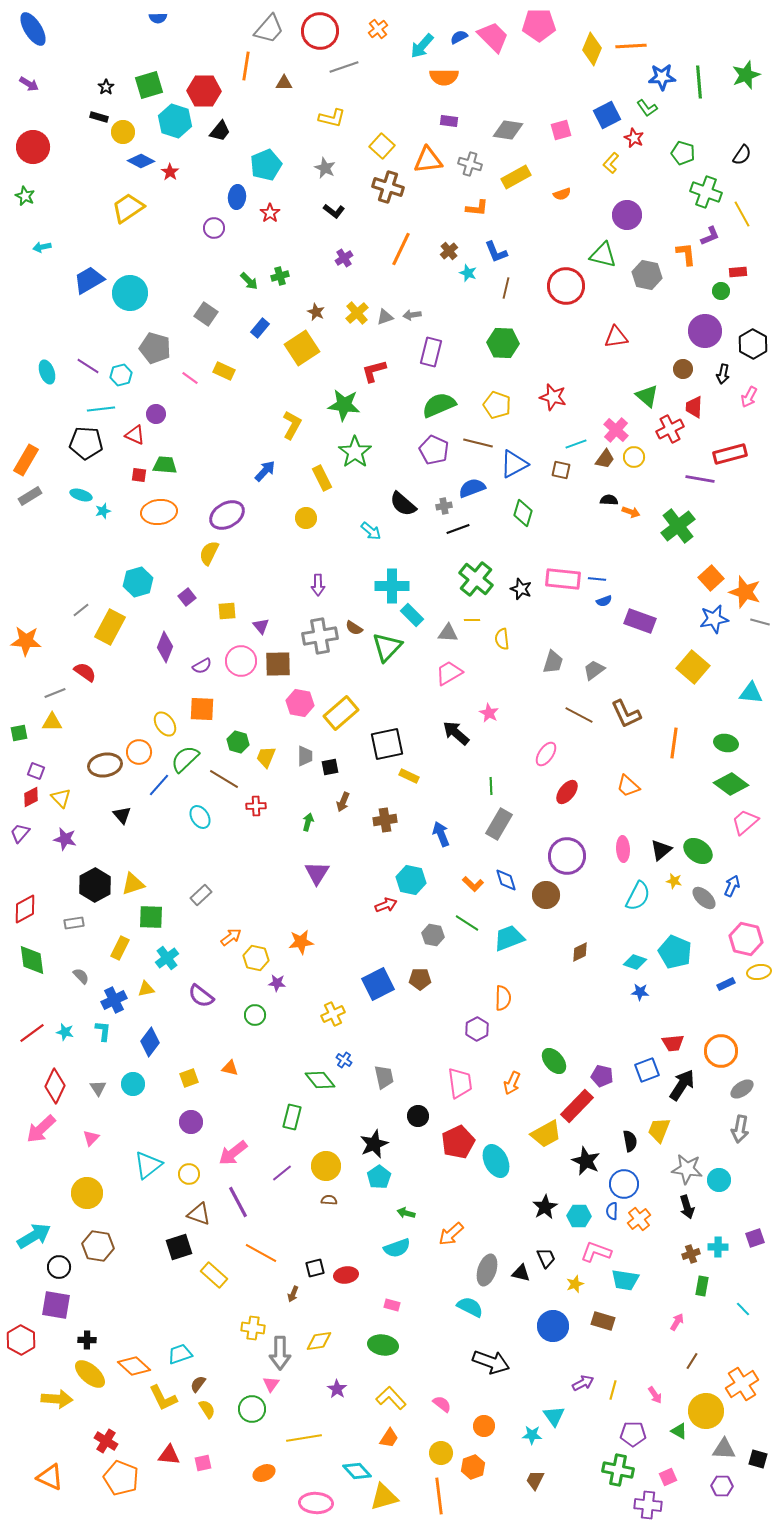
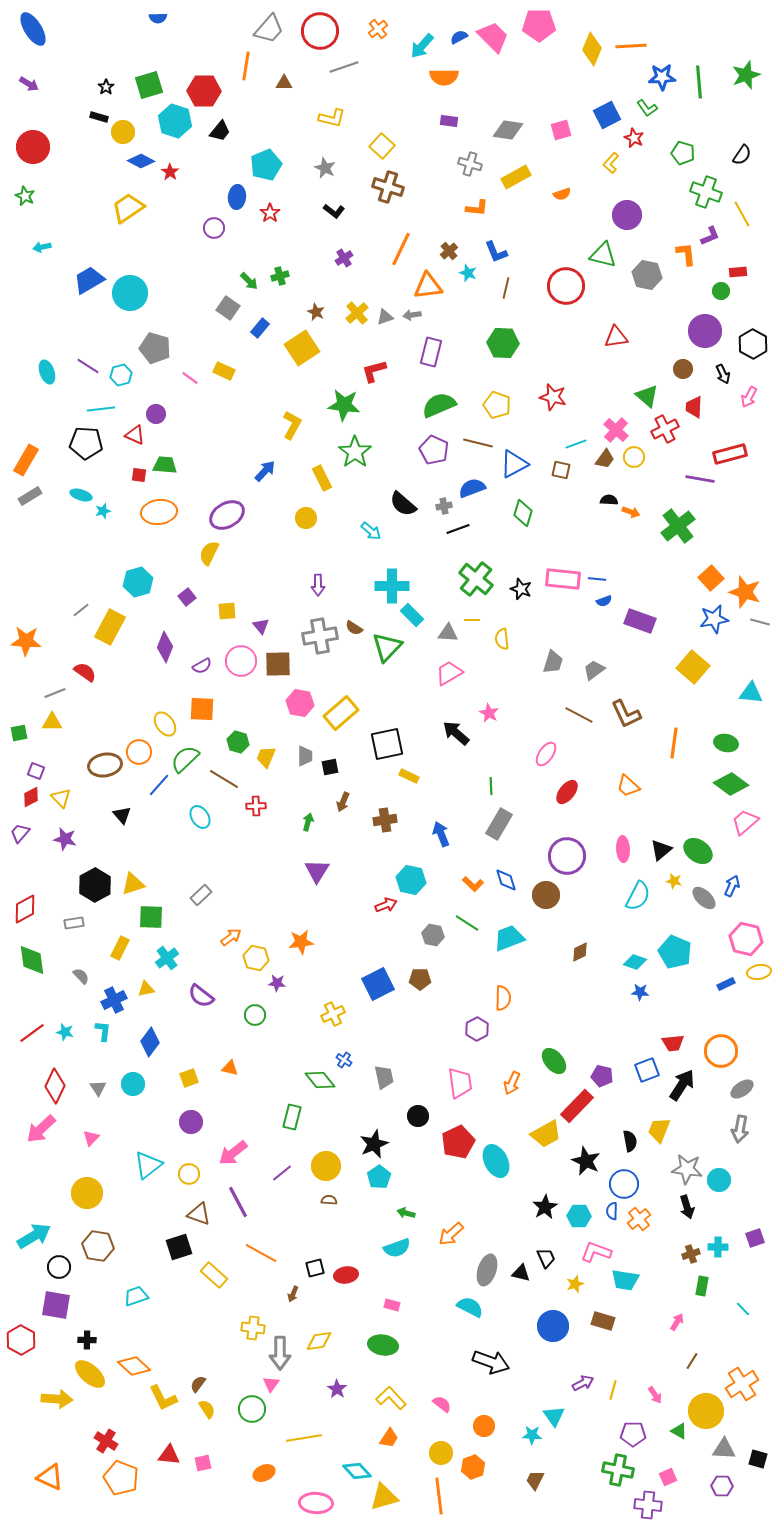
orange triangle at (428, 160): moved 126 px down
gray square at (206, 314): moved 22 px right, 6 px up
black arrow at (723, 374): rotated 36 degrees counterclockwise
red cross at (670, 429): moved 5 px left
purple triangle at (317, 873): moved 2 px up
cyan trapezoid at (180, 1354): moved 44 px left, 58 px up
